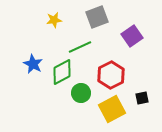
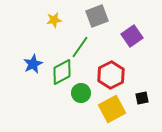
gray square: moved 1 px up
green line: rotated 30 degrees counterclockwise
blue star: rotated 18 degrees clockwise
